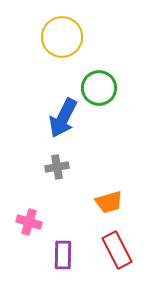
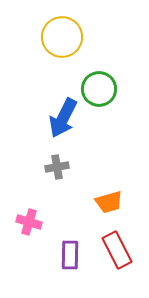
green circle: moved 1 px down
purple rectangle: moved 7 px right
